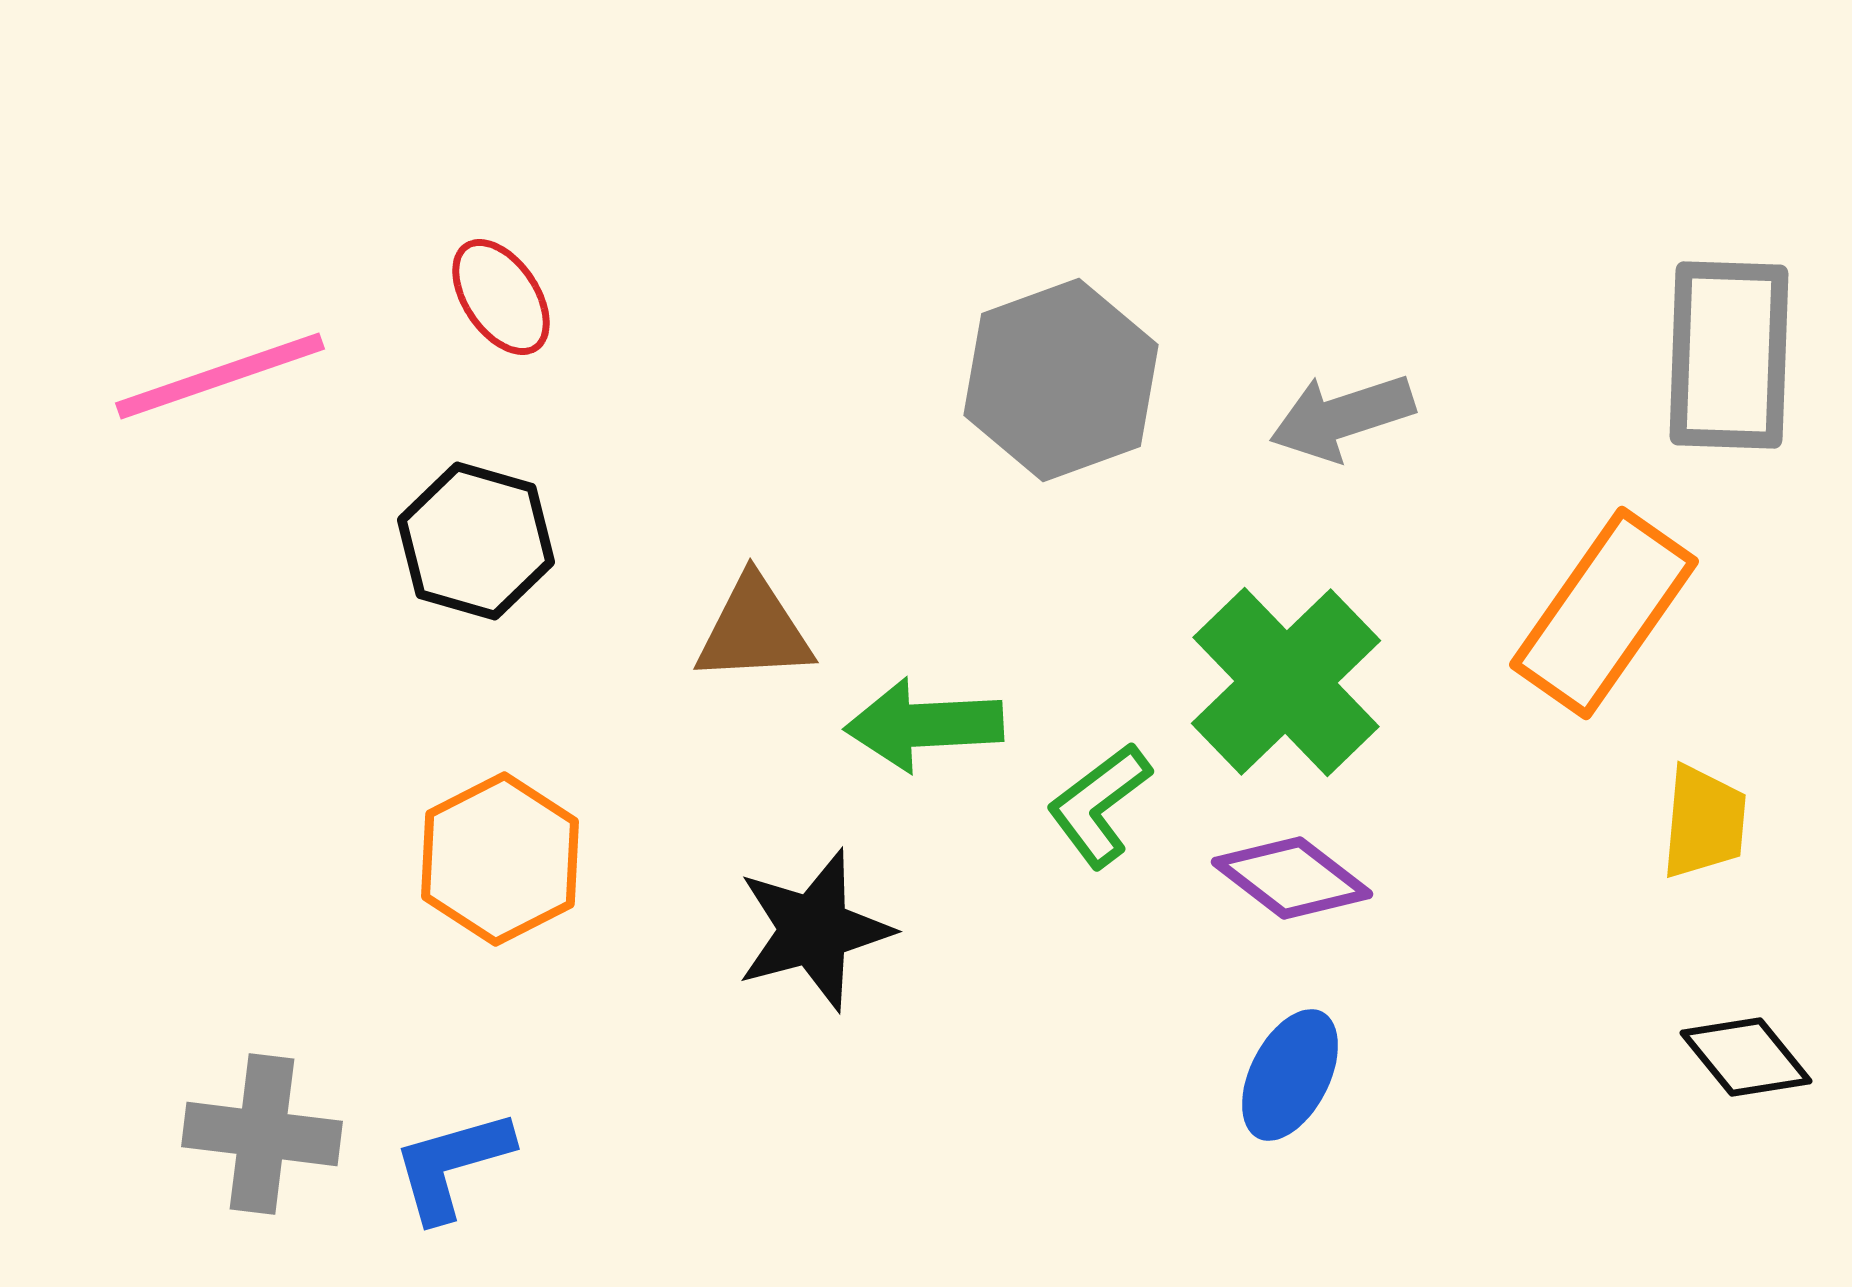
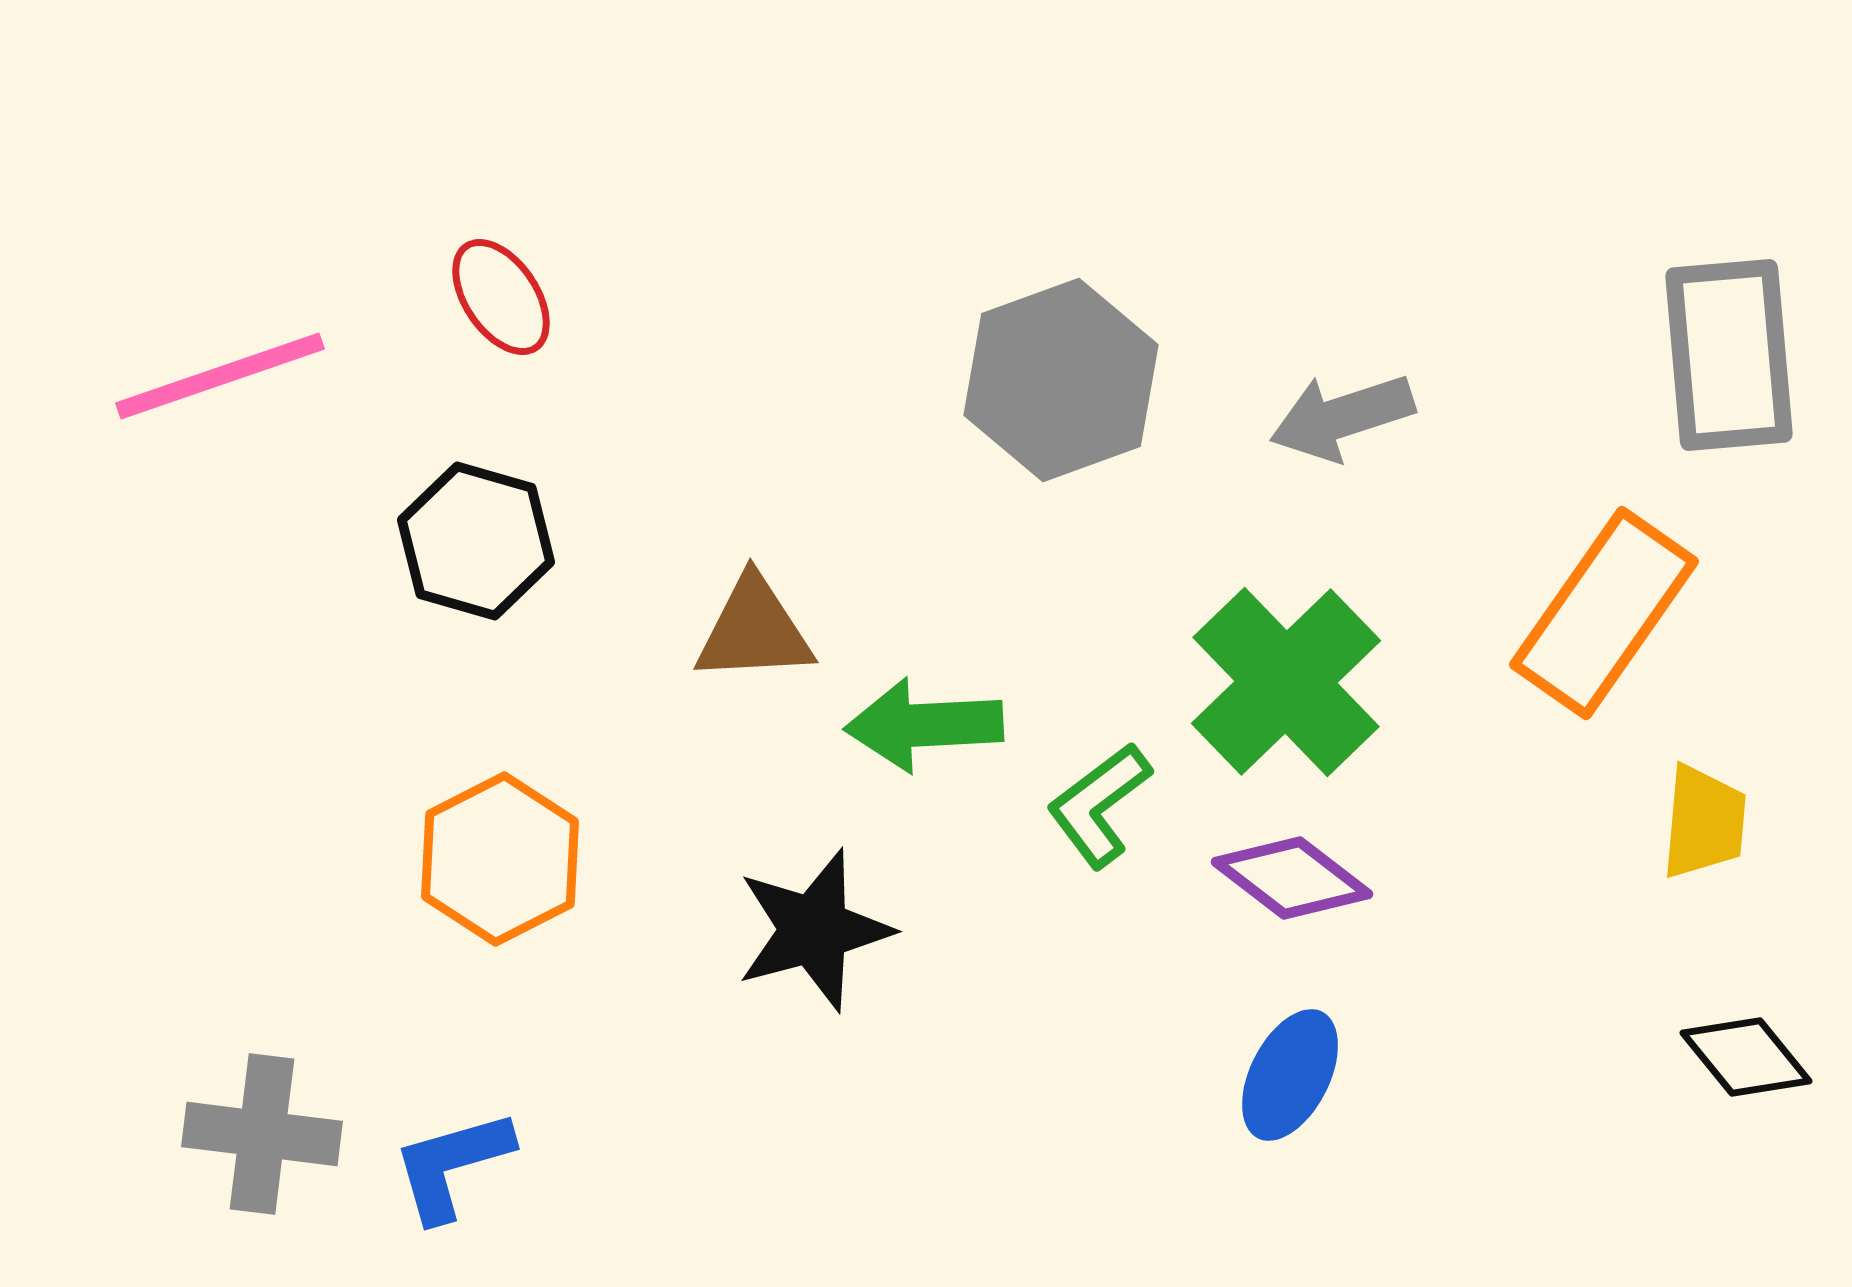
gray rectangle: rotated 7 degrees counterclockwise
